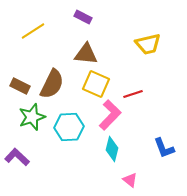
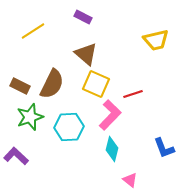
yellow trapezoid: moved 8 px right, 4 px up
brown triangle: rotated 35 degrees clockwise
green star: moved 2 px left
purple L-shape: moved 1 px left, 1 px up
